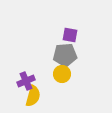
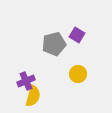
purple square: moved 7 px right; rotated 21 degrees clockwise
gray pentagon: moved 11 px left, 11 px up; rotated 10 degrees counterclockwise
yellow circle: moved 16 px right
